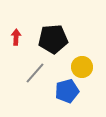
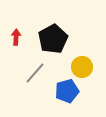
black pentagon: rotated 24 degrees counterclockwise
